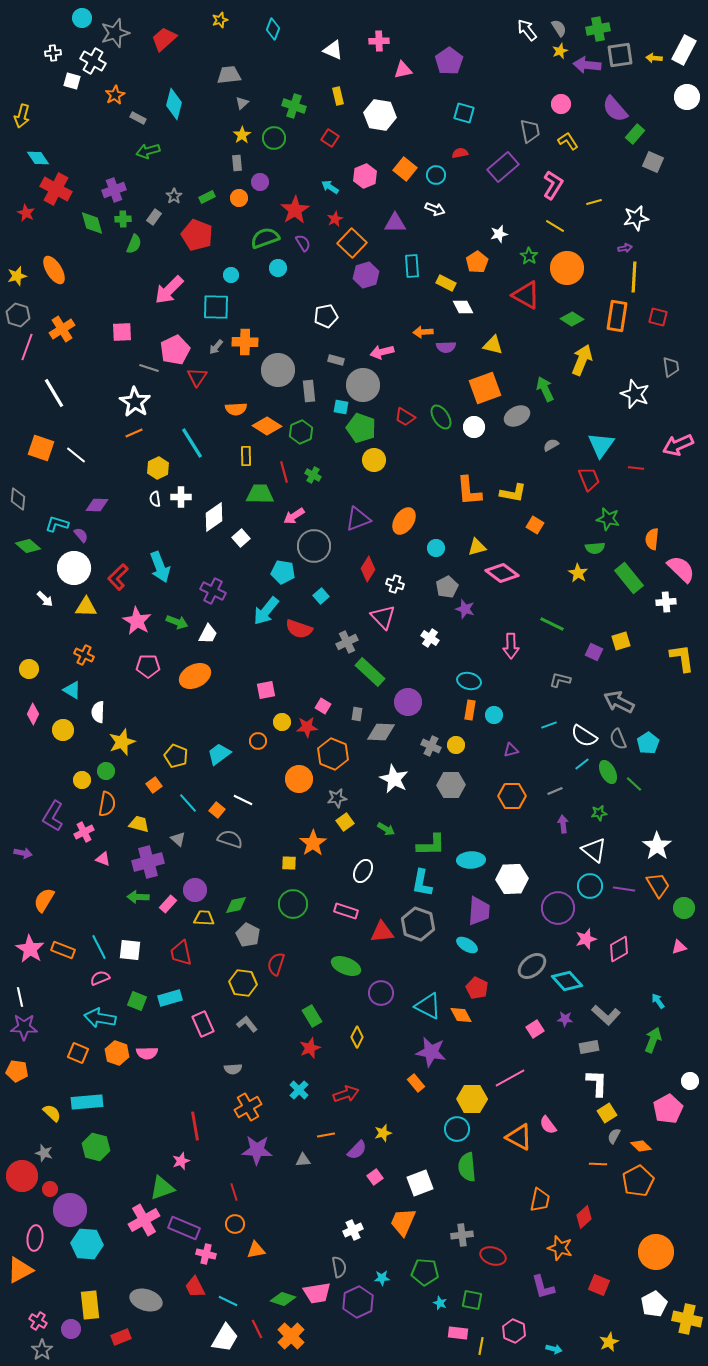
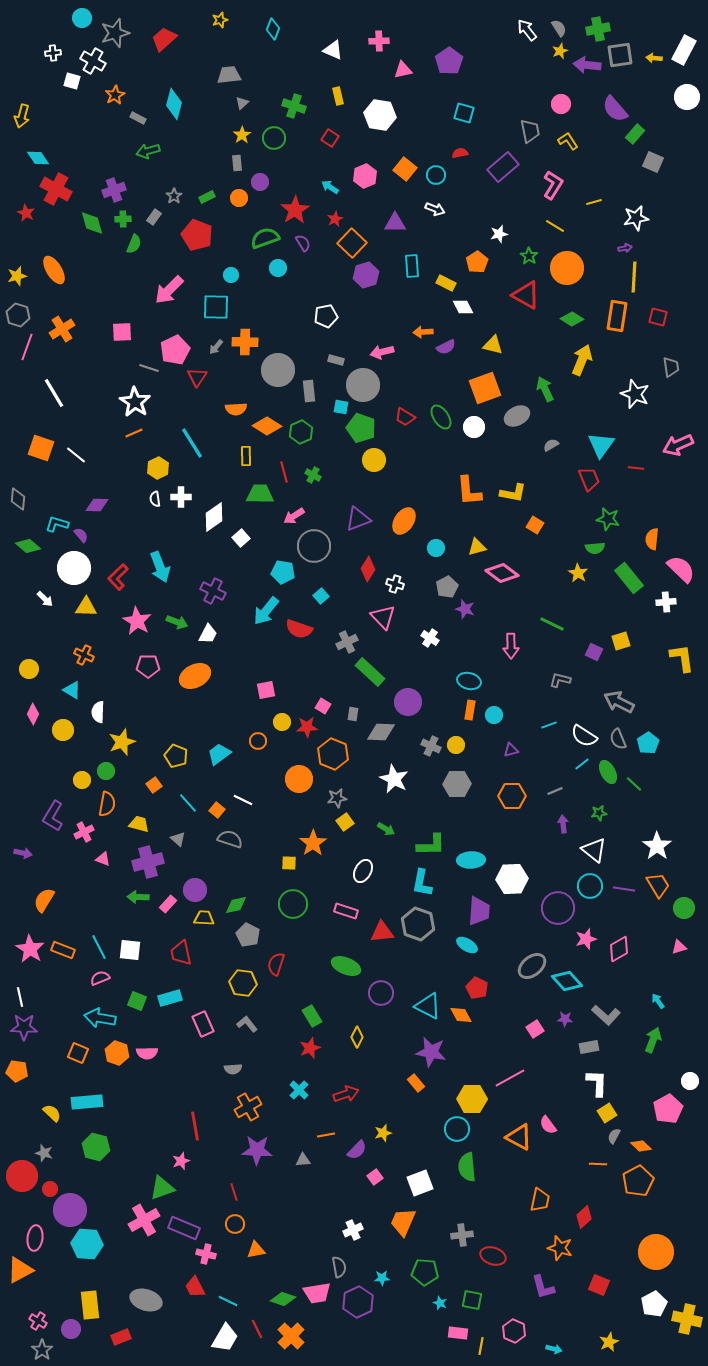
purple semicircle at (446, 347): rotated 24 degrees counterclockwise
gray rectangle at (357, 714): moved 4 px left
gray hexagon at (451, 785): moved 6 px right, 1 px up
